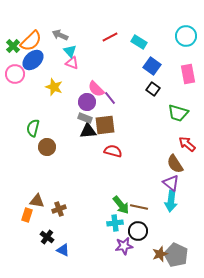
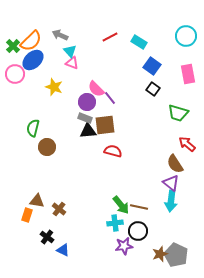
brown cross: rotated 32 degrees counterclockwise
